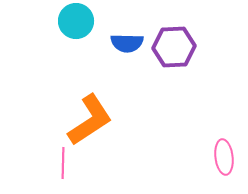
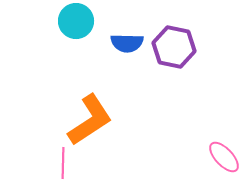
purple hexagon: rotated 15 degrees clockwise
pink ellipse: rotated 36 degrees counterclockwise
